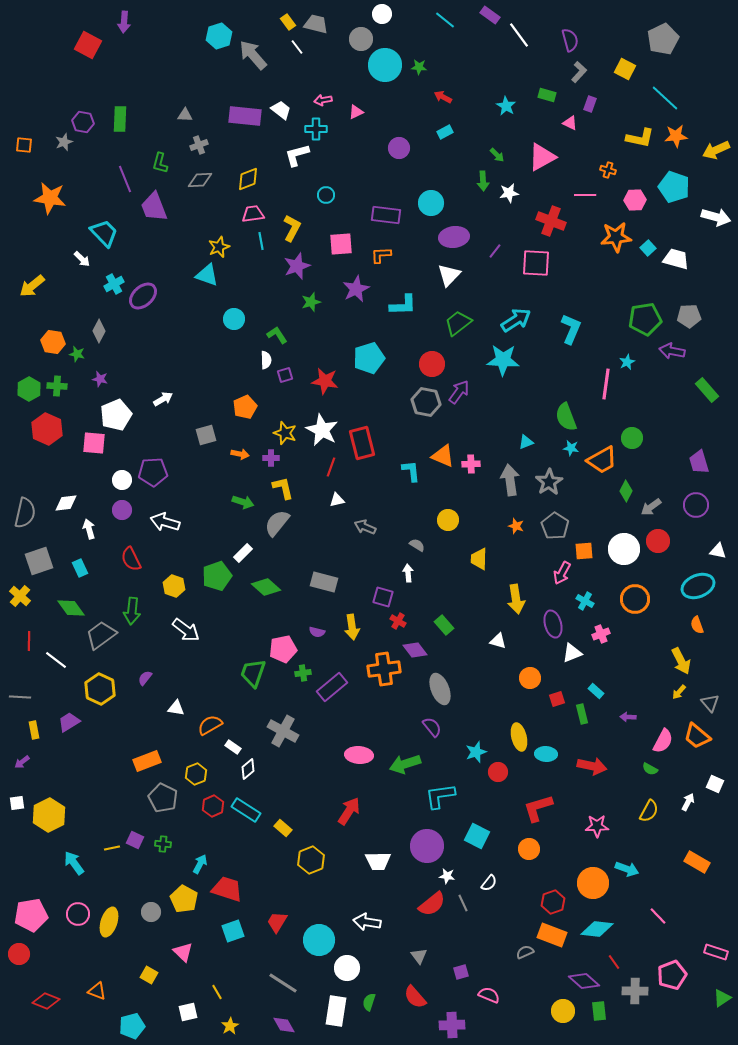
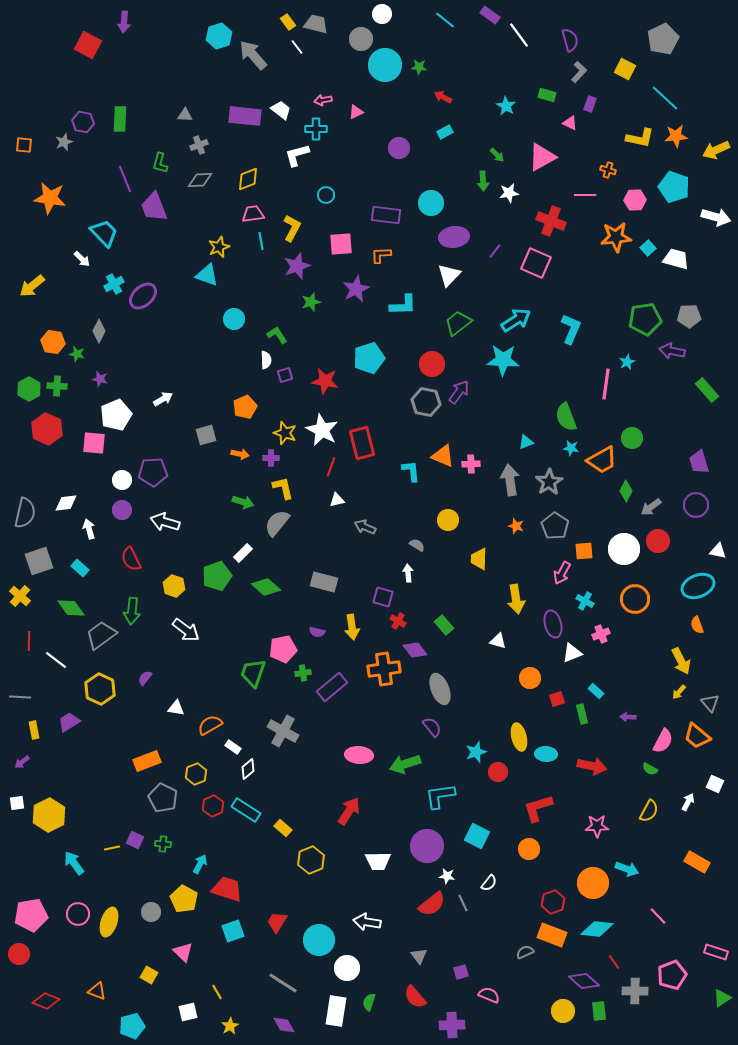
pink square at (536, 263): rotated 20 degrees clockwise
cyan rectangle at (80, 568): rotated 24 degrees counterclockwise
